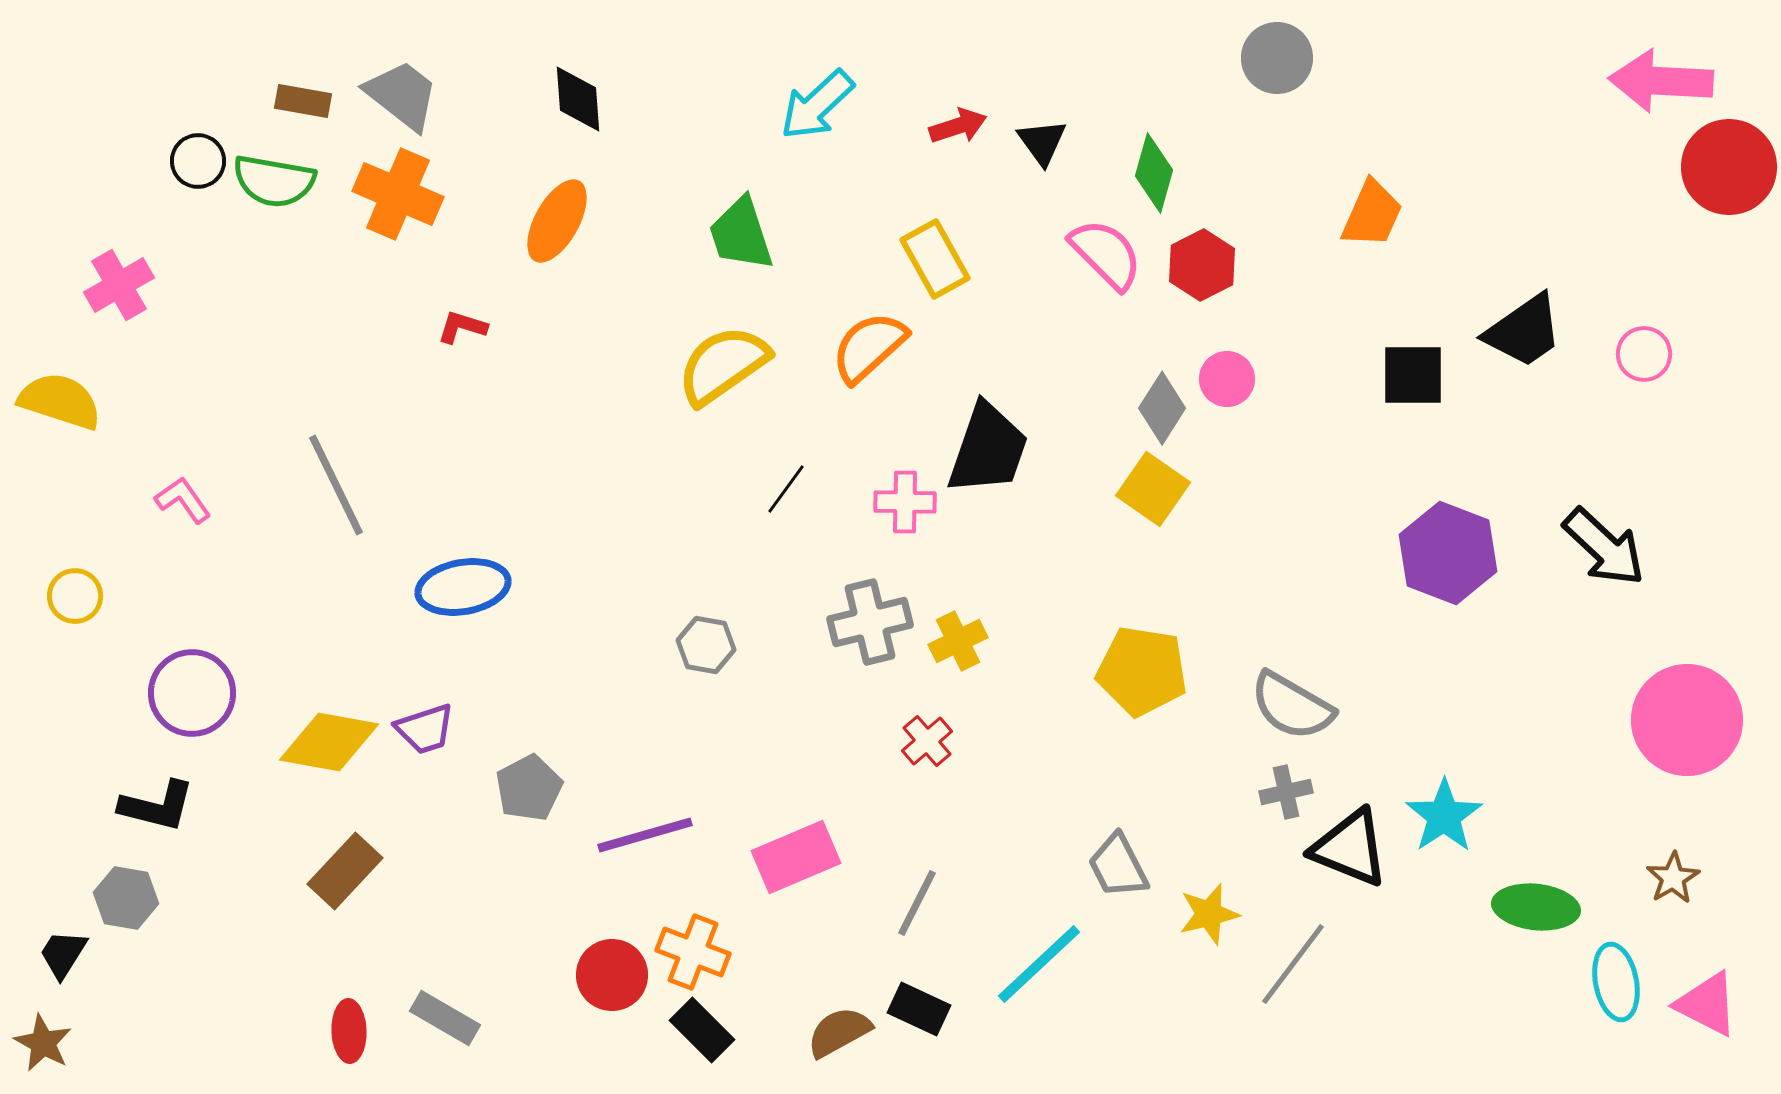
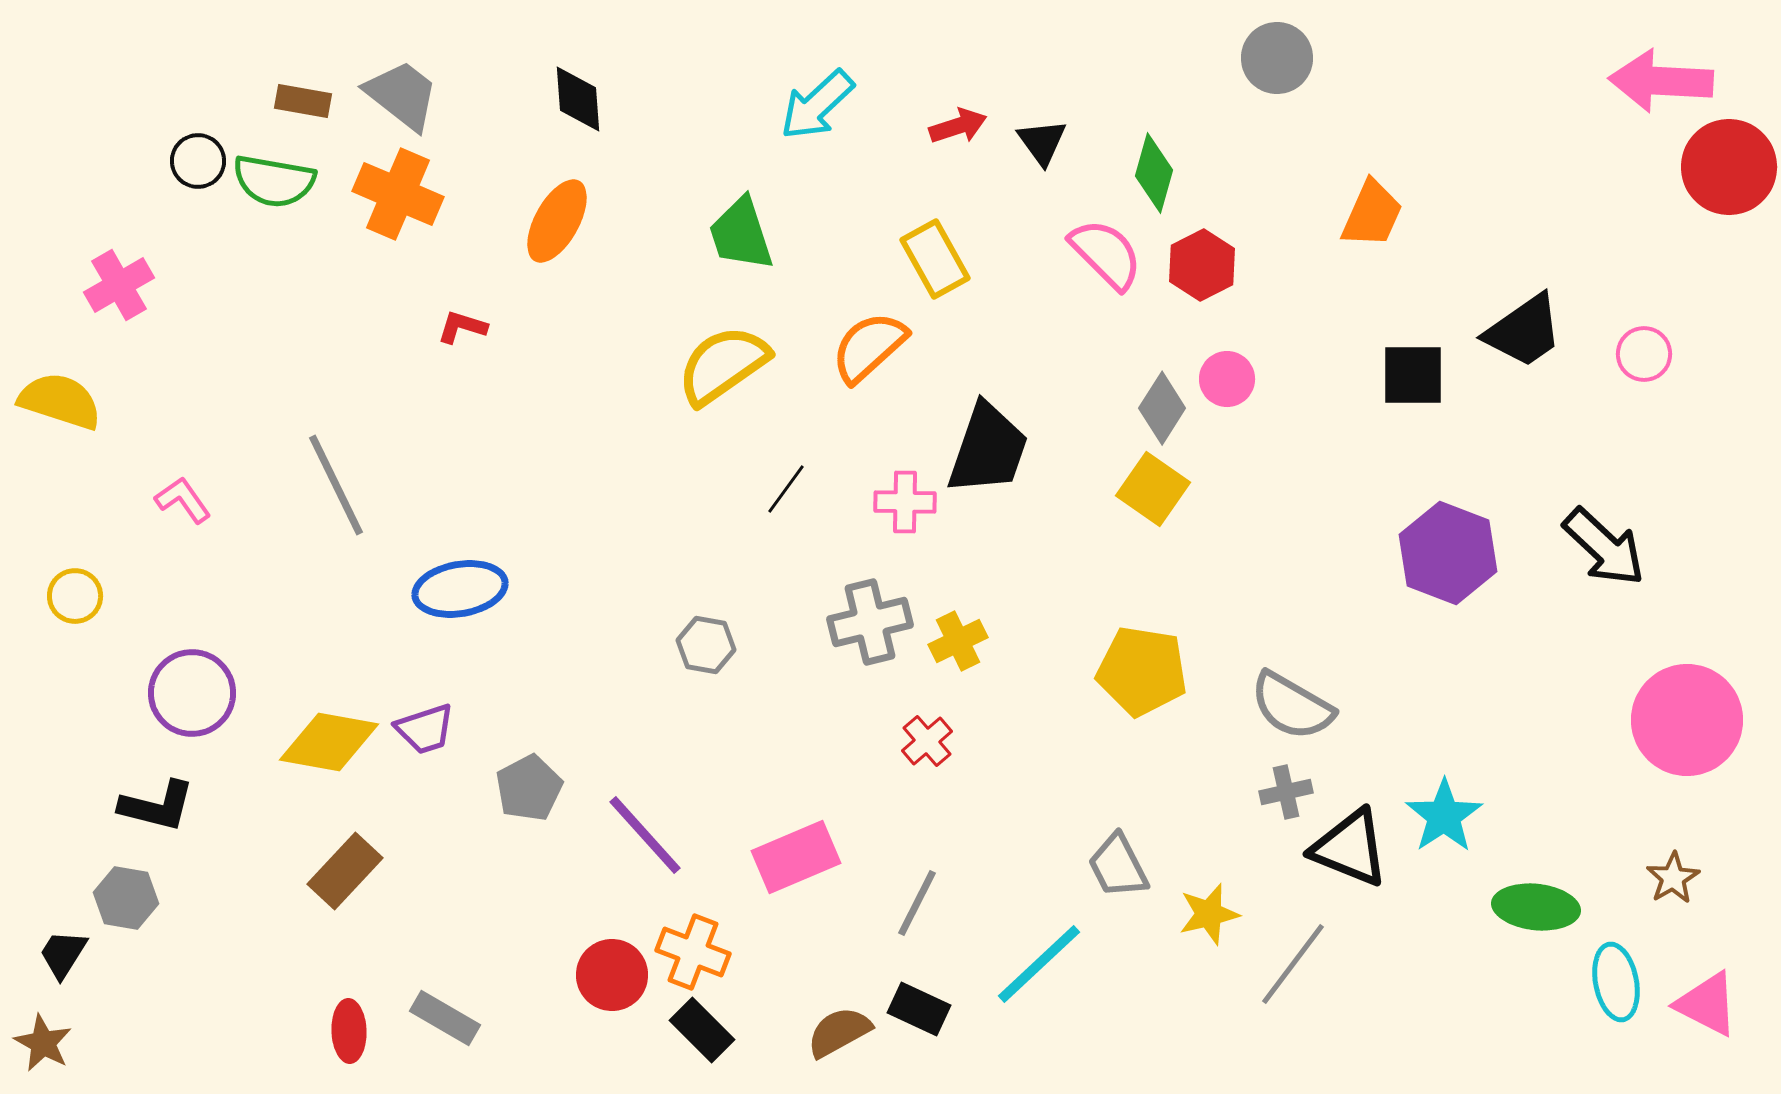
blue ellipse at (463, 587): moved 3 px left, 2 px down
purple line at (645, 835): rotated 64 degrees clockwise
